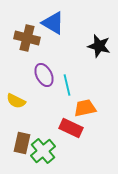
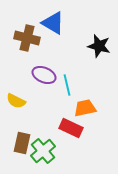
purple ellipse: rotated 40 degrees counterclockwise
